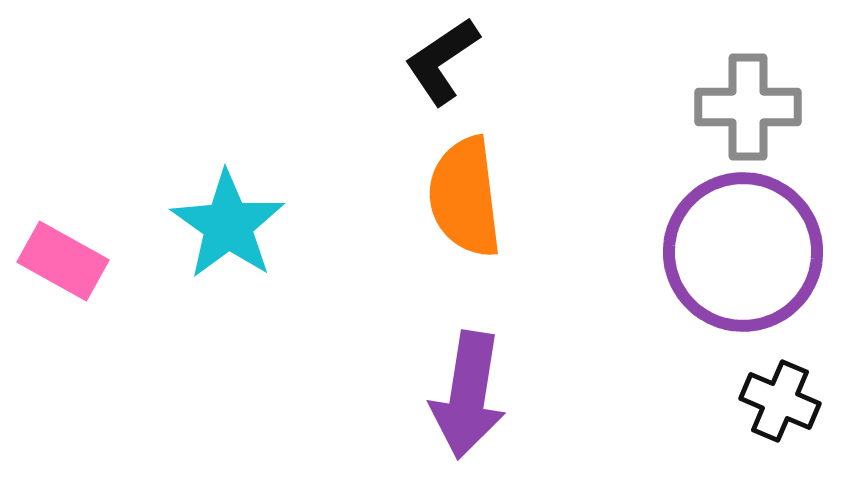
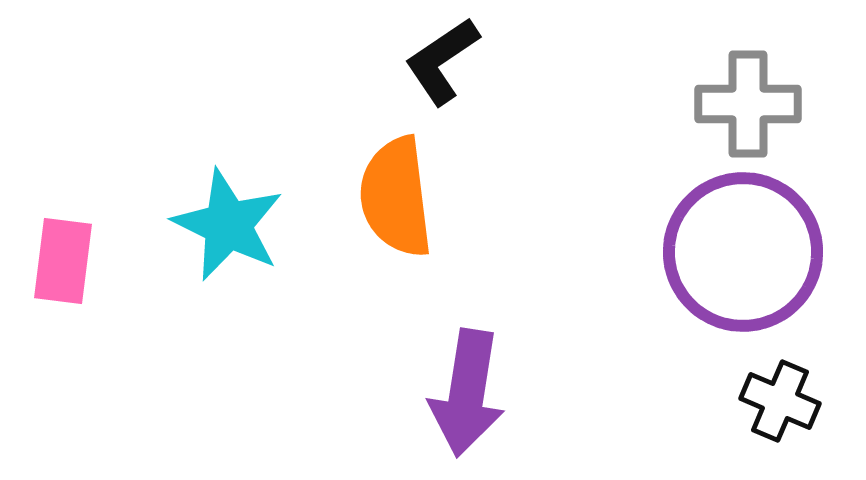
gray cross: moved 3 px up
orange semicircle: moved 69 px left
cyan star: rotated 9 degrees counterclockwise
pink rectangle: rotated 68 degrees clockwise
purple arrow: moved 1 px left, 2 px up
